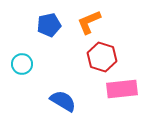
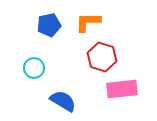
orange L-shape: moved 1 px left; rotated 24 degrees clockwise
cyan circle: moved 12 px right, 4 px down
